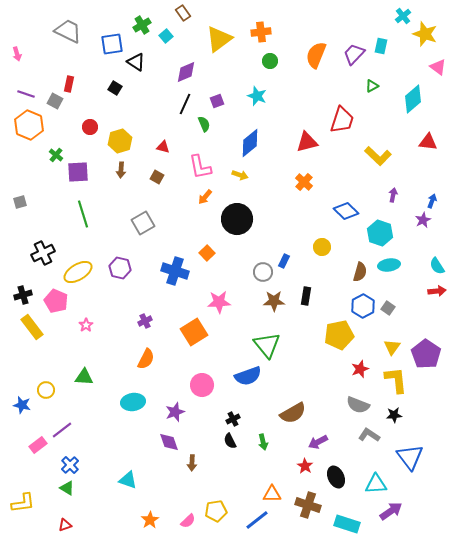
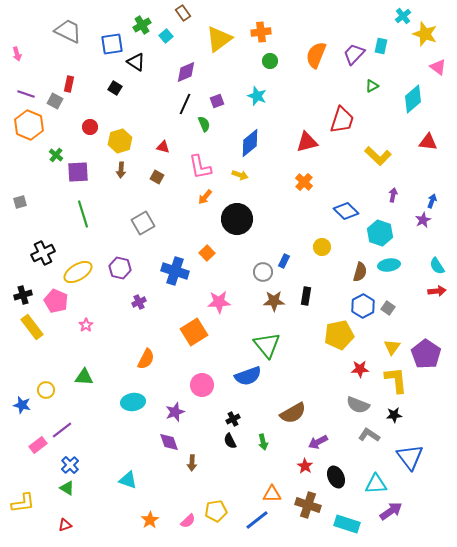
purple cross at (145, 321): moved 6 px left, 19 px up
red star at (360, 369): rotated 18 degrees clockwise
